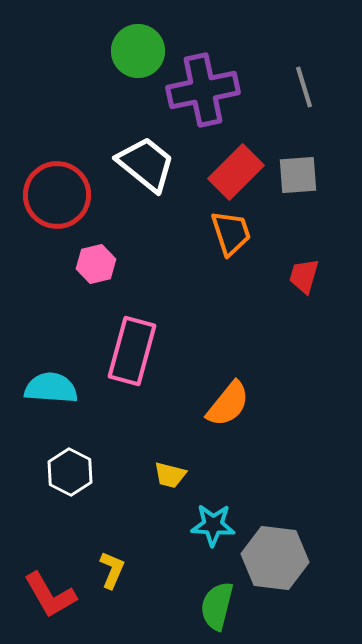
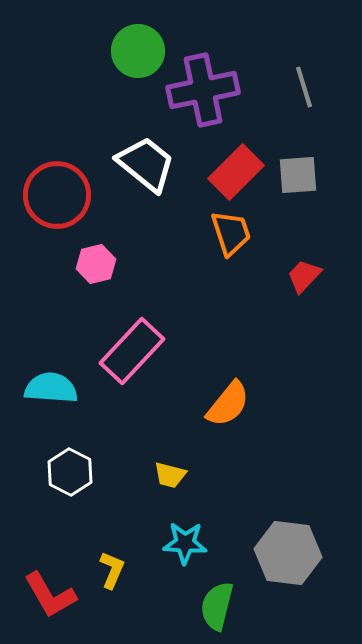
red trapezoid: rotated 27 degrees clockwise
pink rectangle: rotated 28 degrees clockwise
cyan star: moved 28 px left, 18 px down
gray hexagon: moved 13 px right, 5 px up
